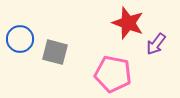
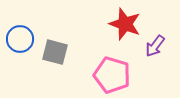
red star: moved 3 px left, 1 px down
purple arrow: moved 1 px left, 2 px down
pink pentagon: moved 1 px left, 1 px down; rotated 6 degrees clockwise
